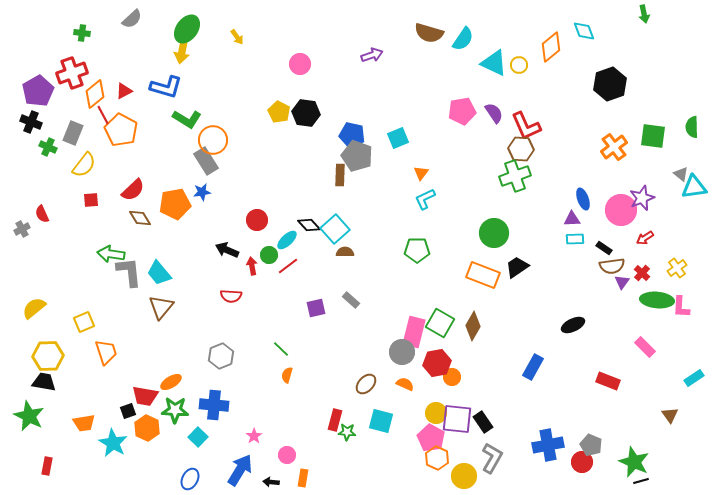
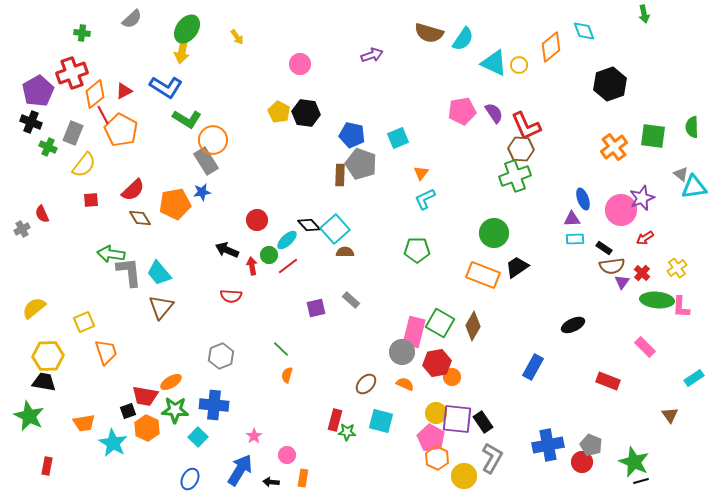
blue L-shape at (166, 87): rotated 16 degrees clockwise
gray pentagon at (357, 156): moved 4 px right, 8 px down
